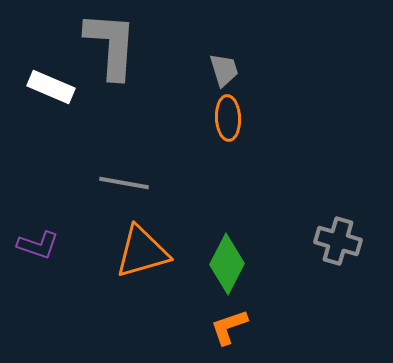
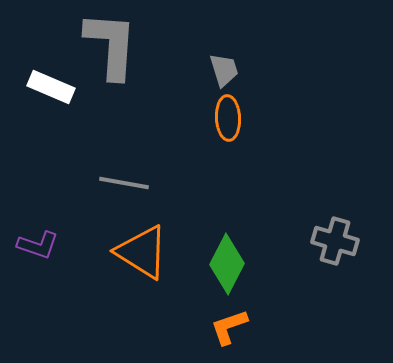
gray cross: moved 3 px left
orange triangle: rotated 48 degrees clockwise
